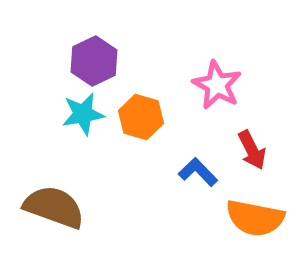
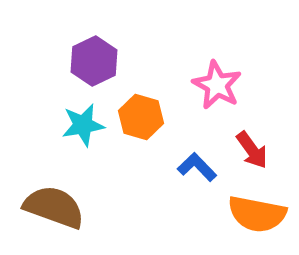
cyan star: moved 11 px down
red arrow: rotated 9 degrees counterclockwise
blue L-shape: moved 1 px left, 5 px up
orange semicircle: moved 2 px right, 4 px up
